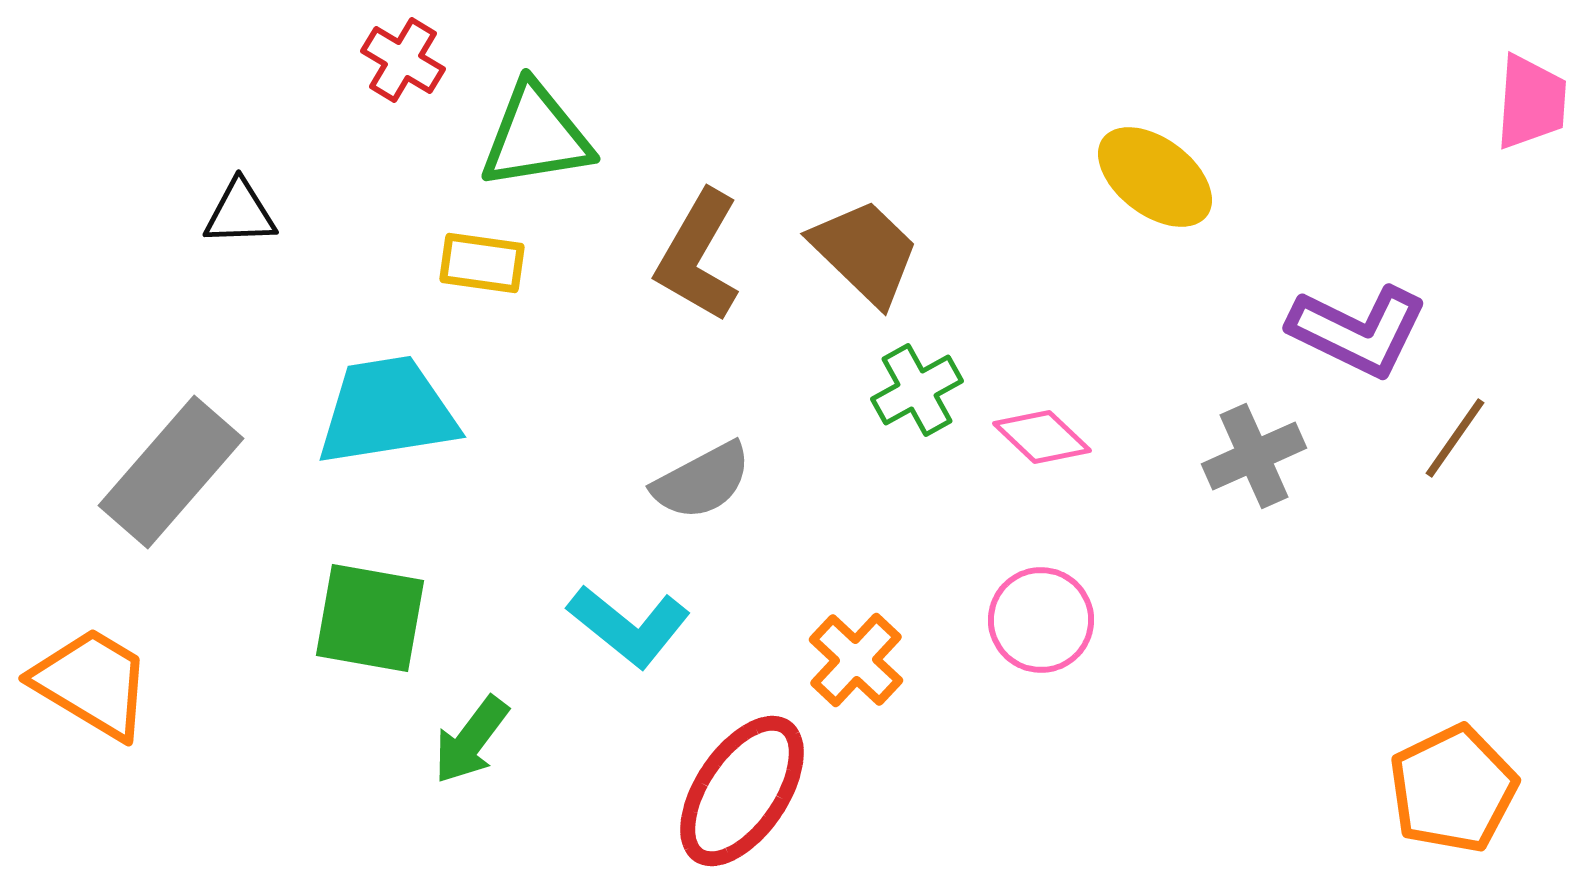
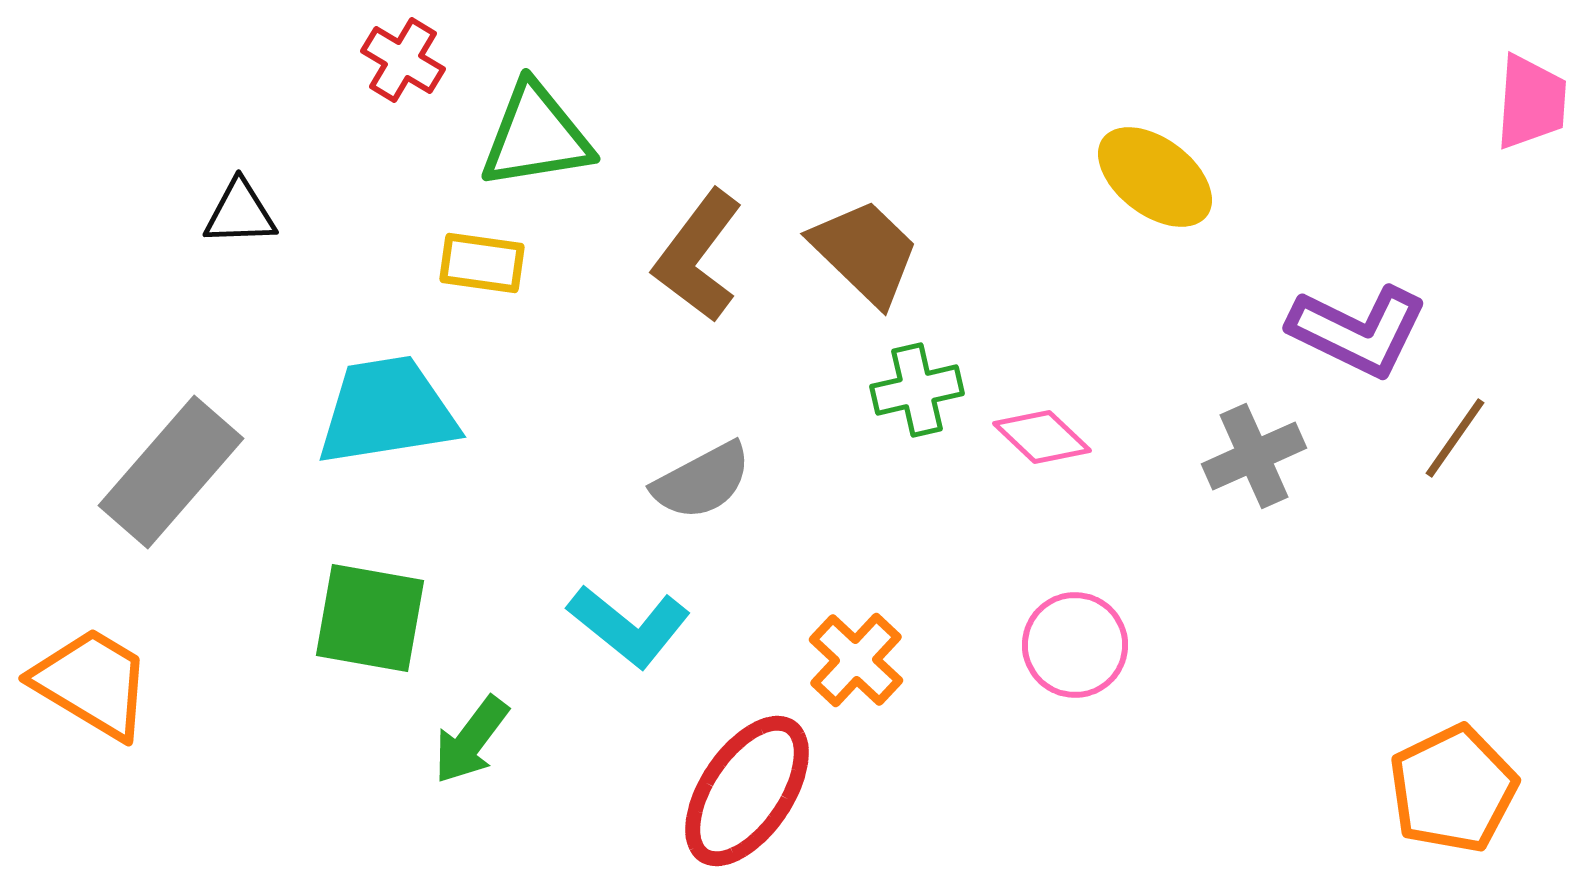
brown L-shape: rotated 7 degrees clockwise
green cross: rotated 16 degrees clockwise
pink circle: moved 34 px right, 25 px down
red ellipse: moved 5 px right
